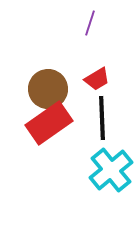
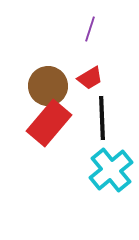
purple line: moved 6 px down
red trapezoid: moved 7 px left, 1 px up
brown circle: moved 3 px up
red rectangle: rotated 15 degrees counterclockwise
